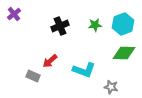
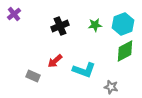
green diamond: moved 1 px right, 2 px up; rotated 30 degrees counterclockwise
red arrow: moved 5 px right
